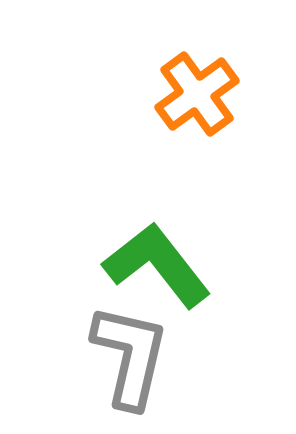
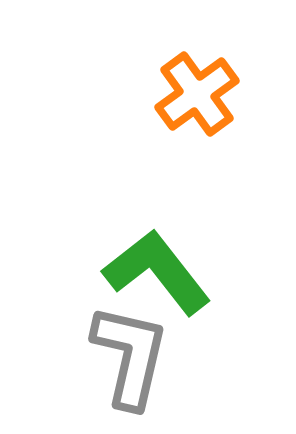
green L-shape: moved 7 px down
